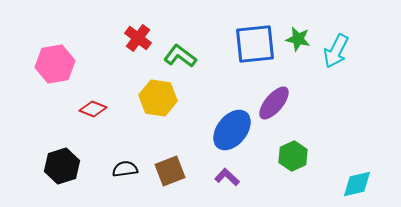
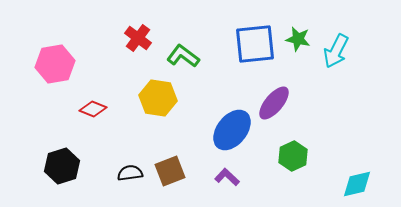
green L-shape: moved 3 px right
black semicircle: moved 5 px right, 4 px down
